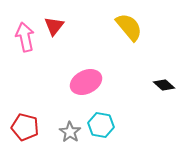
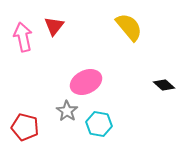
pink arrow: moved 2 px left
cyan hexagon: moved 2 px left, 1 px up
gray star: moved 3 px left, 21 px up
